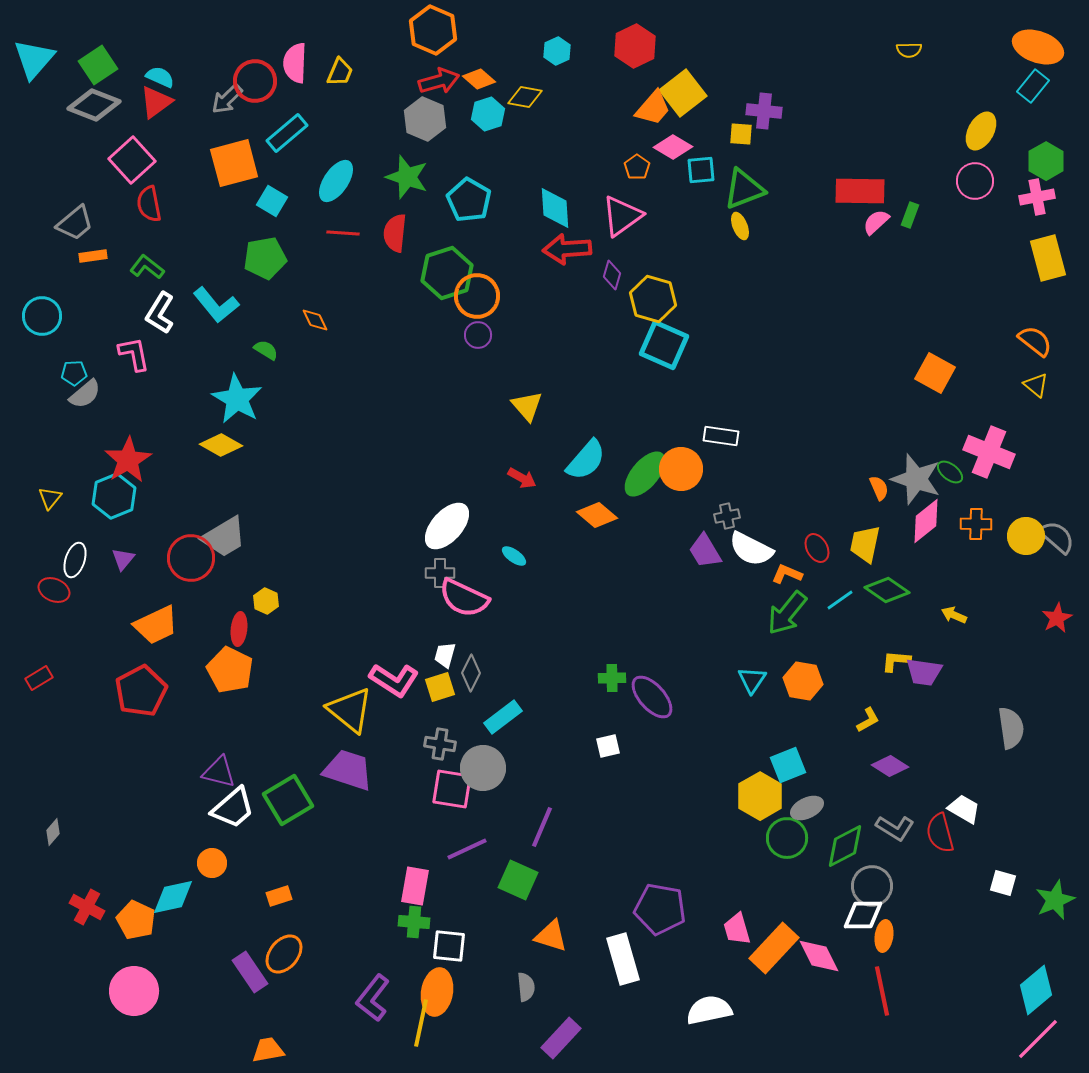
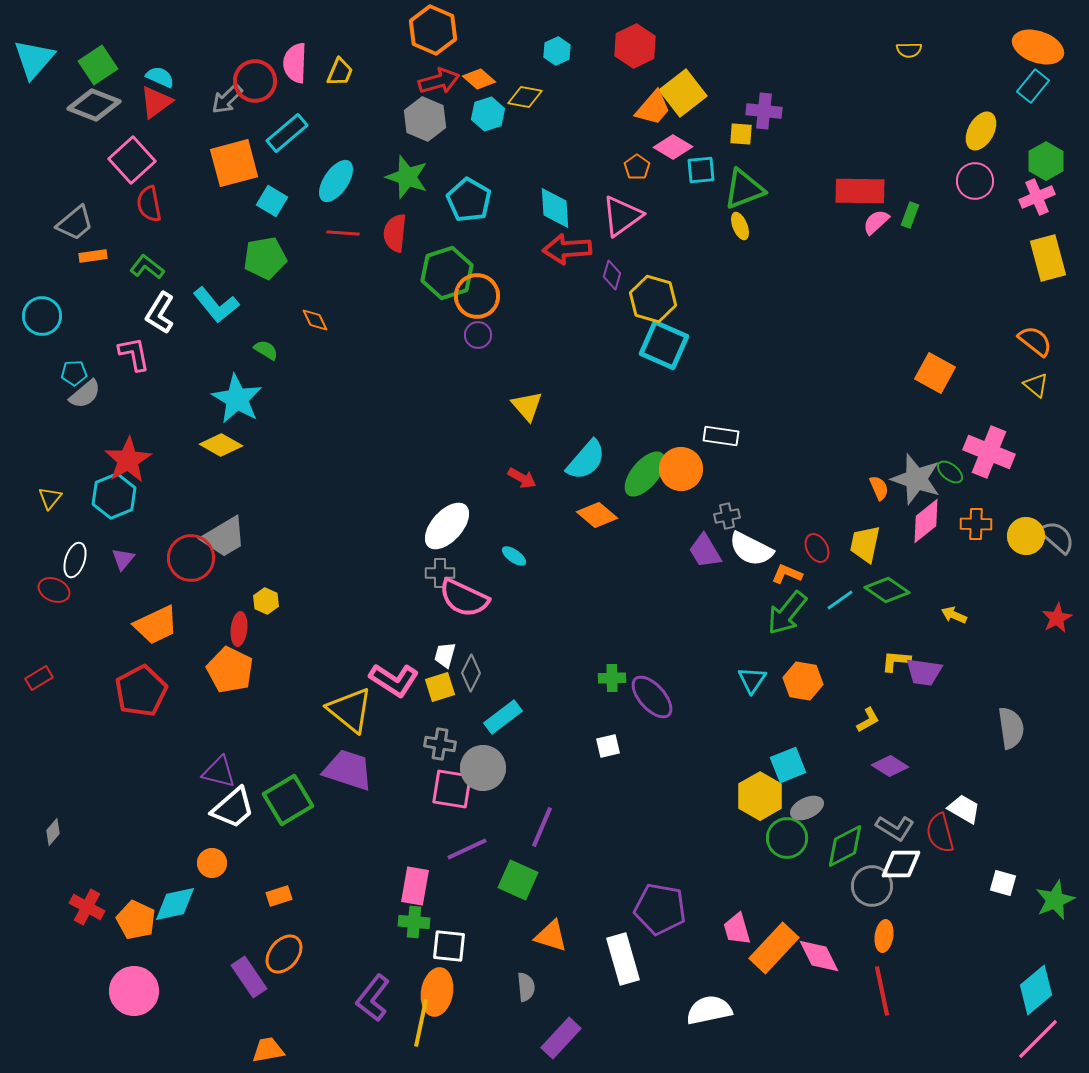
pink cross at (1037, 197): rotated 12 degrees counterclockwise
cyan diamond at (173, 897): moved 2 px right, 7 px down
white diamond at (863, 915): moved 38 px right, 51 px up
purple rectangle at (250, 972): moved 1 px left, 5 px down
